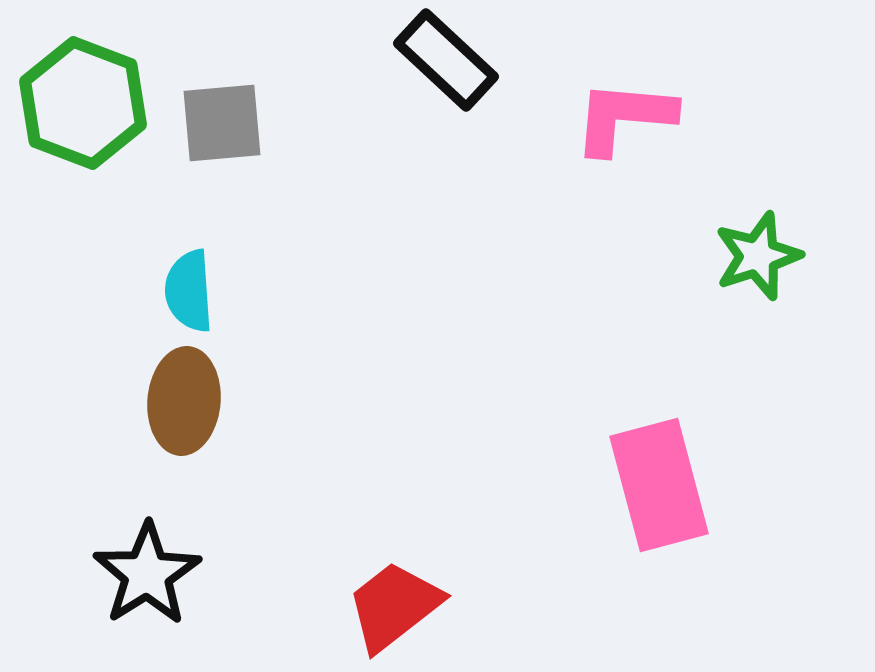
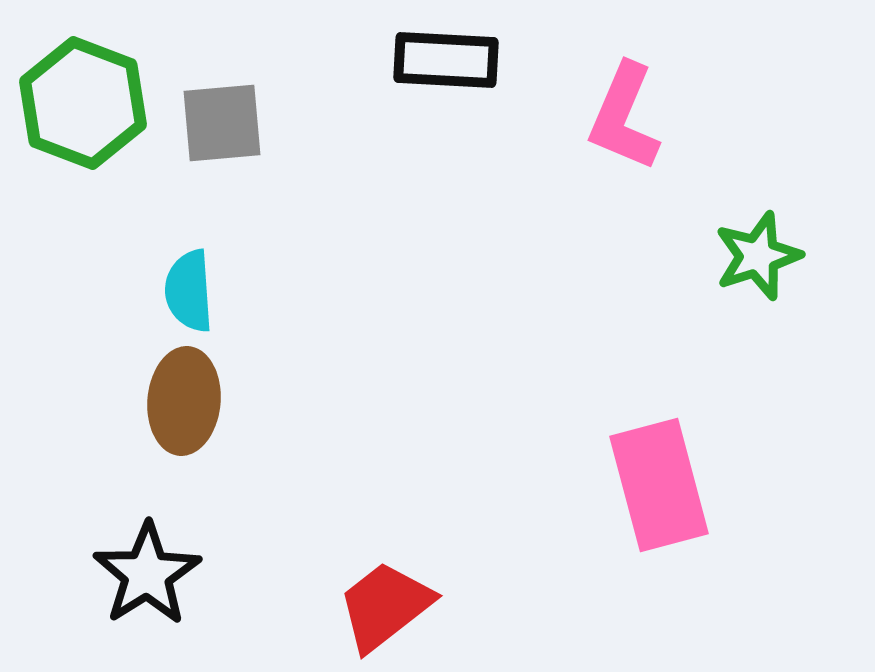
black rectangle: rotated 40 degrees counterclockwise
pink L-shape: rotated 72 degrees counterclockwise
red trapezoid: moved 9 px left
